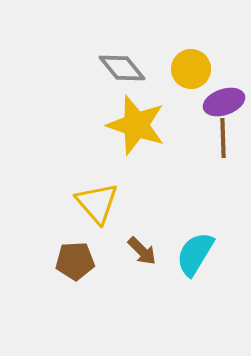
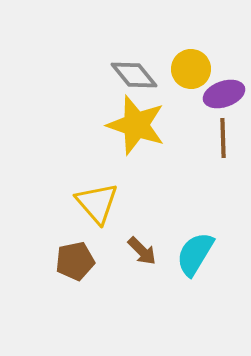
gray diamond: moved 12 px right, 7 px down
purple ellipse: moved 8 px up
brown pentagon: rotated 9 degrees counterclockwise
